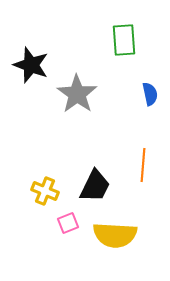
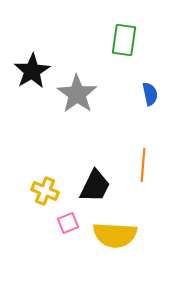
green rectangle: rotated 12 degrees clockwise
black star: moved 1 px right, 6 px down; rotated 21 degrees clockwise
